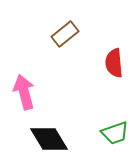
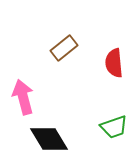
brown rectangle: moved 1 px left, 14 px down
pink arrow: moved 1 px left, 5 px down
green trapezoid: moved 1 px left, 6 px up
